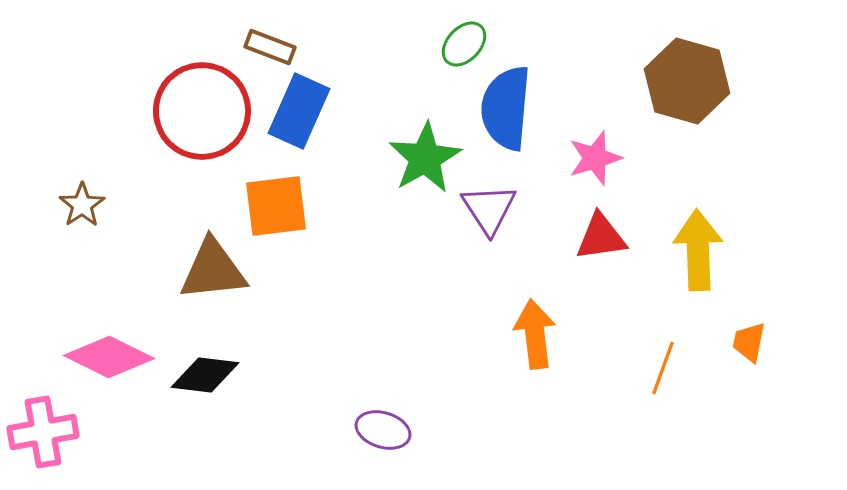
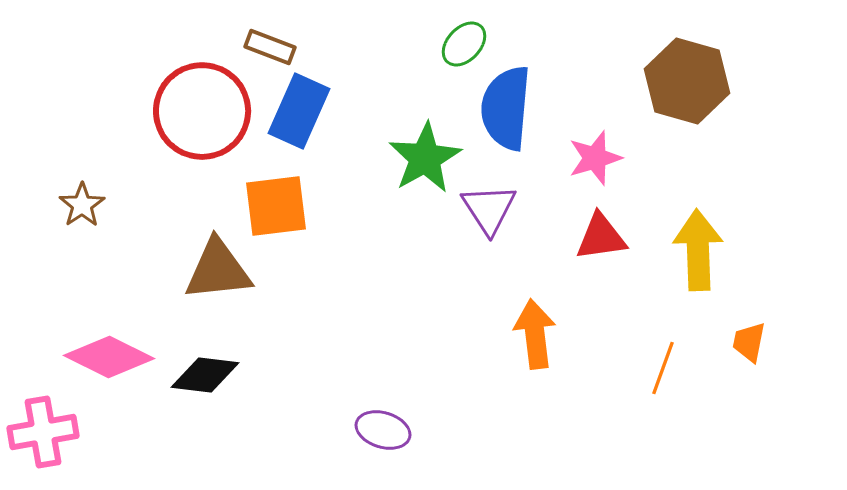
brown triangle: moved 5 px right
